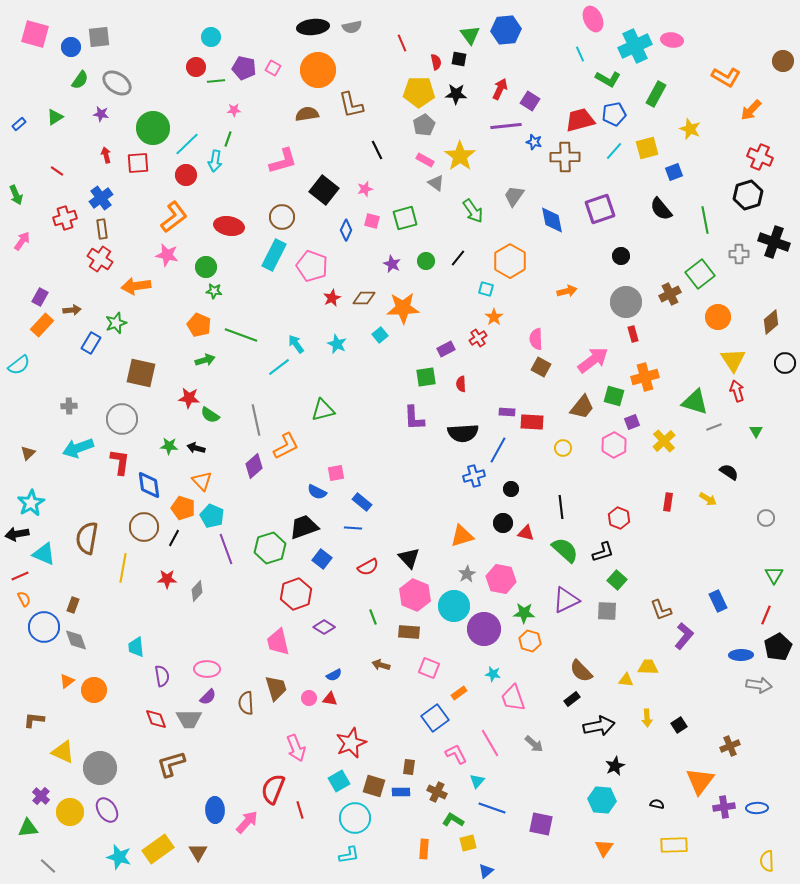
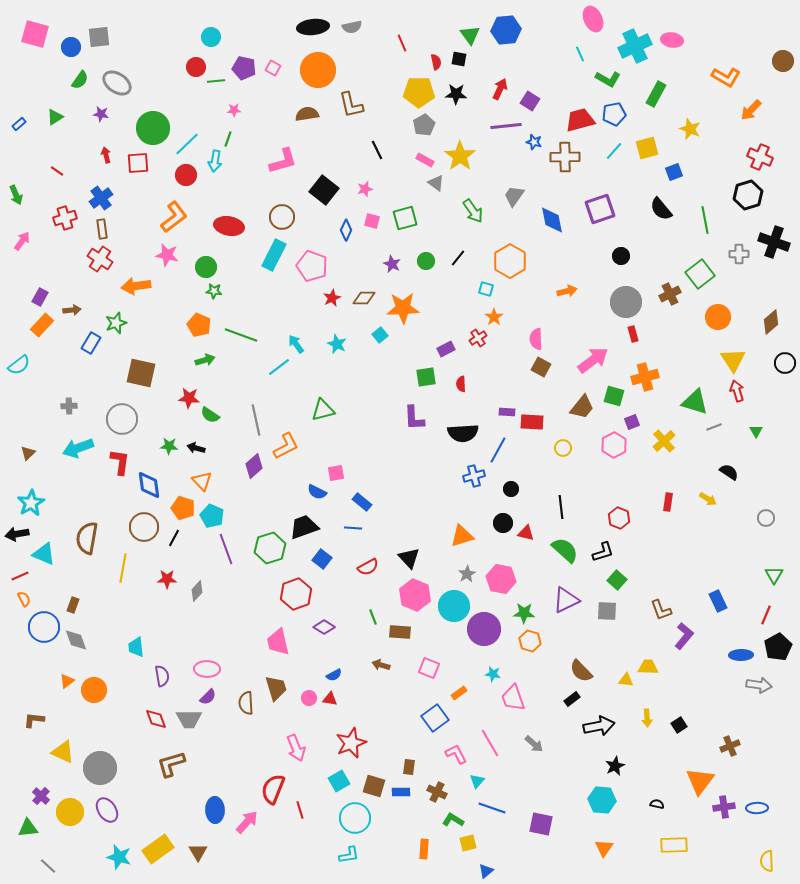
brown rectangle at (409, 632): moved 9 px left
